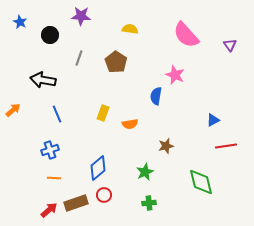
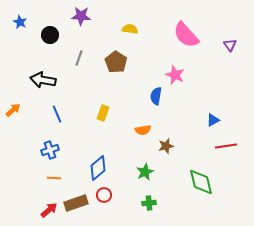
orange semicircle: moved 13 px right, 6 px down
